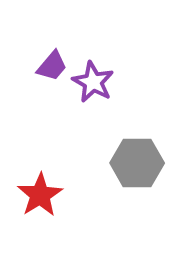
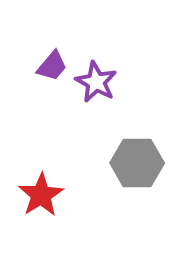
purple star: moved 3 px right
red star: moved 1 px right
